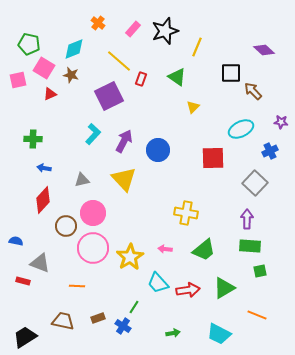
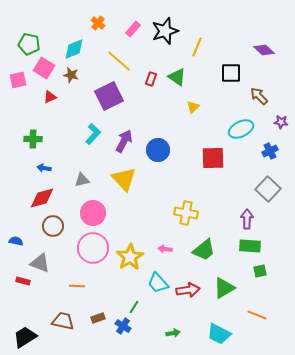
red rectangle at (141, 79): moved 10 px right
brown arrow at (253, 91): moved 6 px right, 5 px down
red triangle at (50, 94): moved 3 px down
gray square at (255, 183): moved 13 px right, 6 px down
red diamond at (43, 200): moved 1 px left, 2 px up; rotated 32 degrees clockwise
brown circle at (66, 226): moved 13 px left
